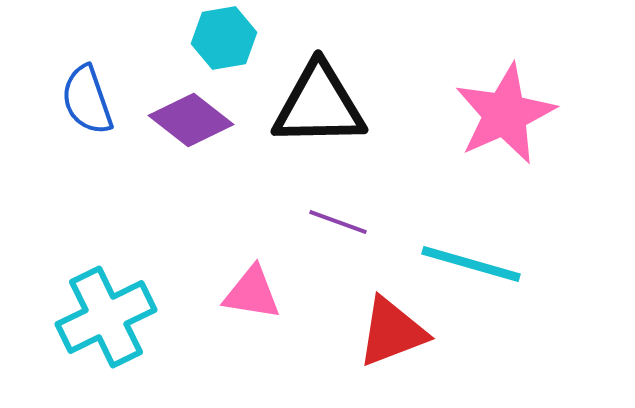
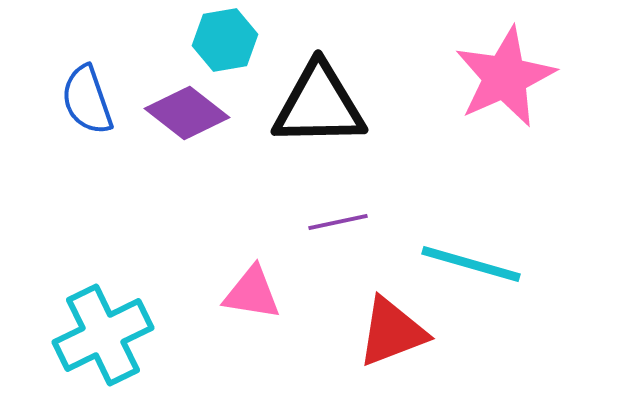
cyan hexagon: moved 1 px right, 2 px down
pink star: moved 37 px up
purple diamond: moved 4 px left, 7 px up
purple line: rotated 32 degrees counterclockwise
cyan cross: moved 3 px left, 18 px down
